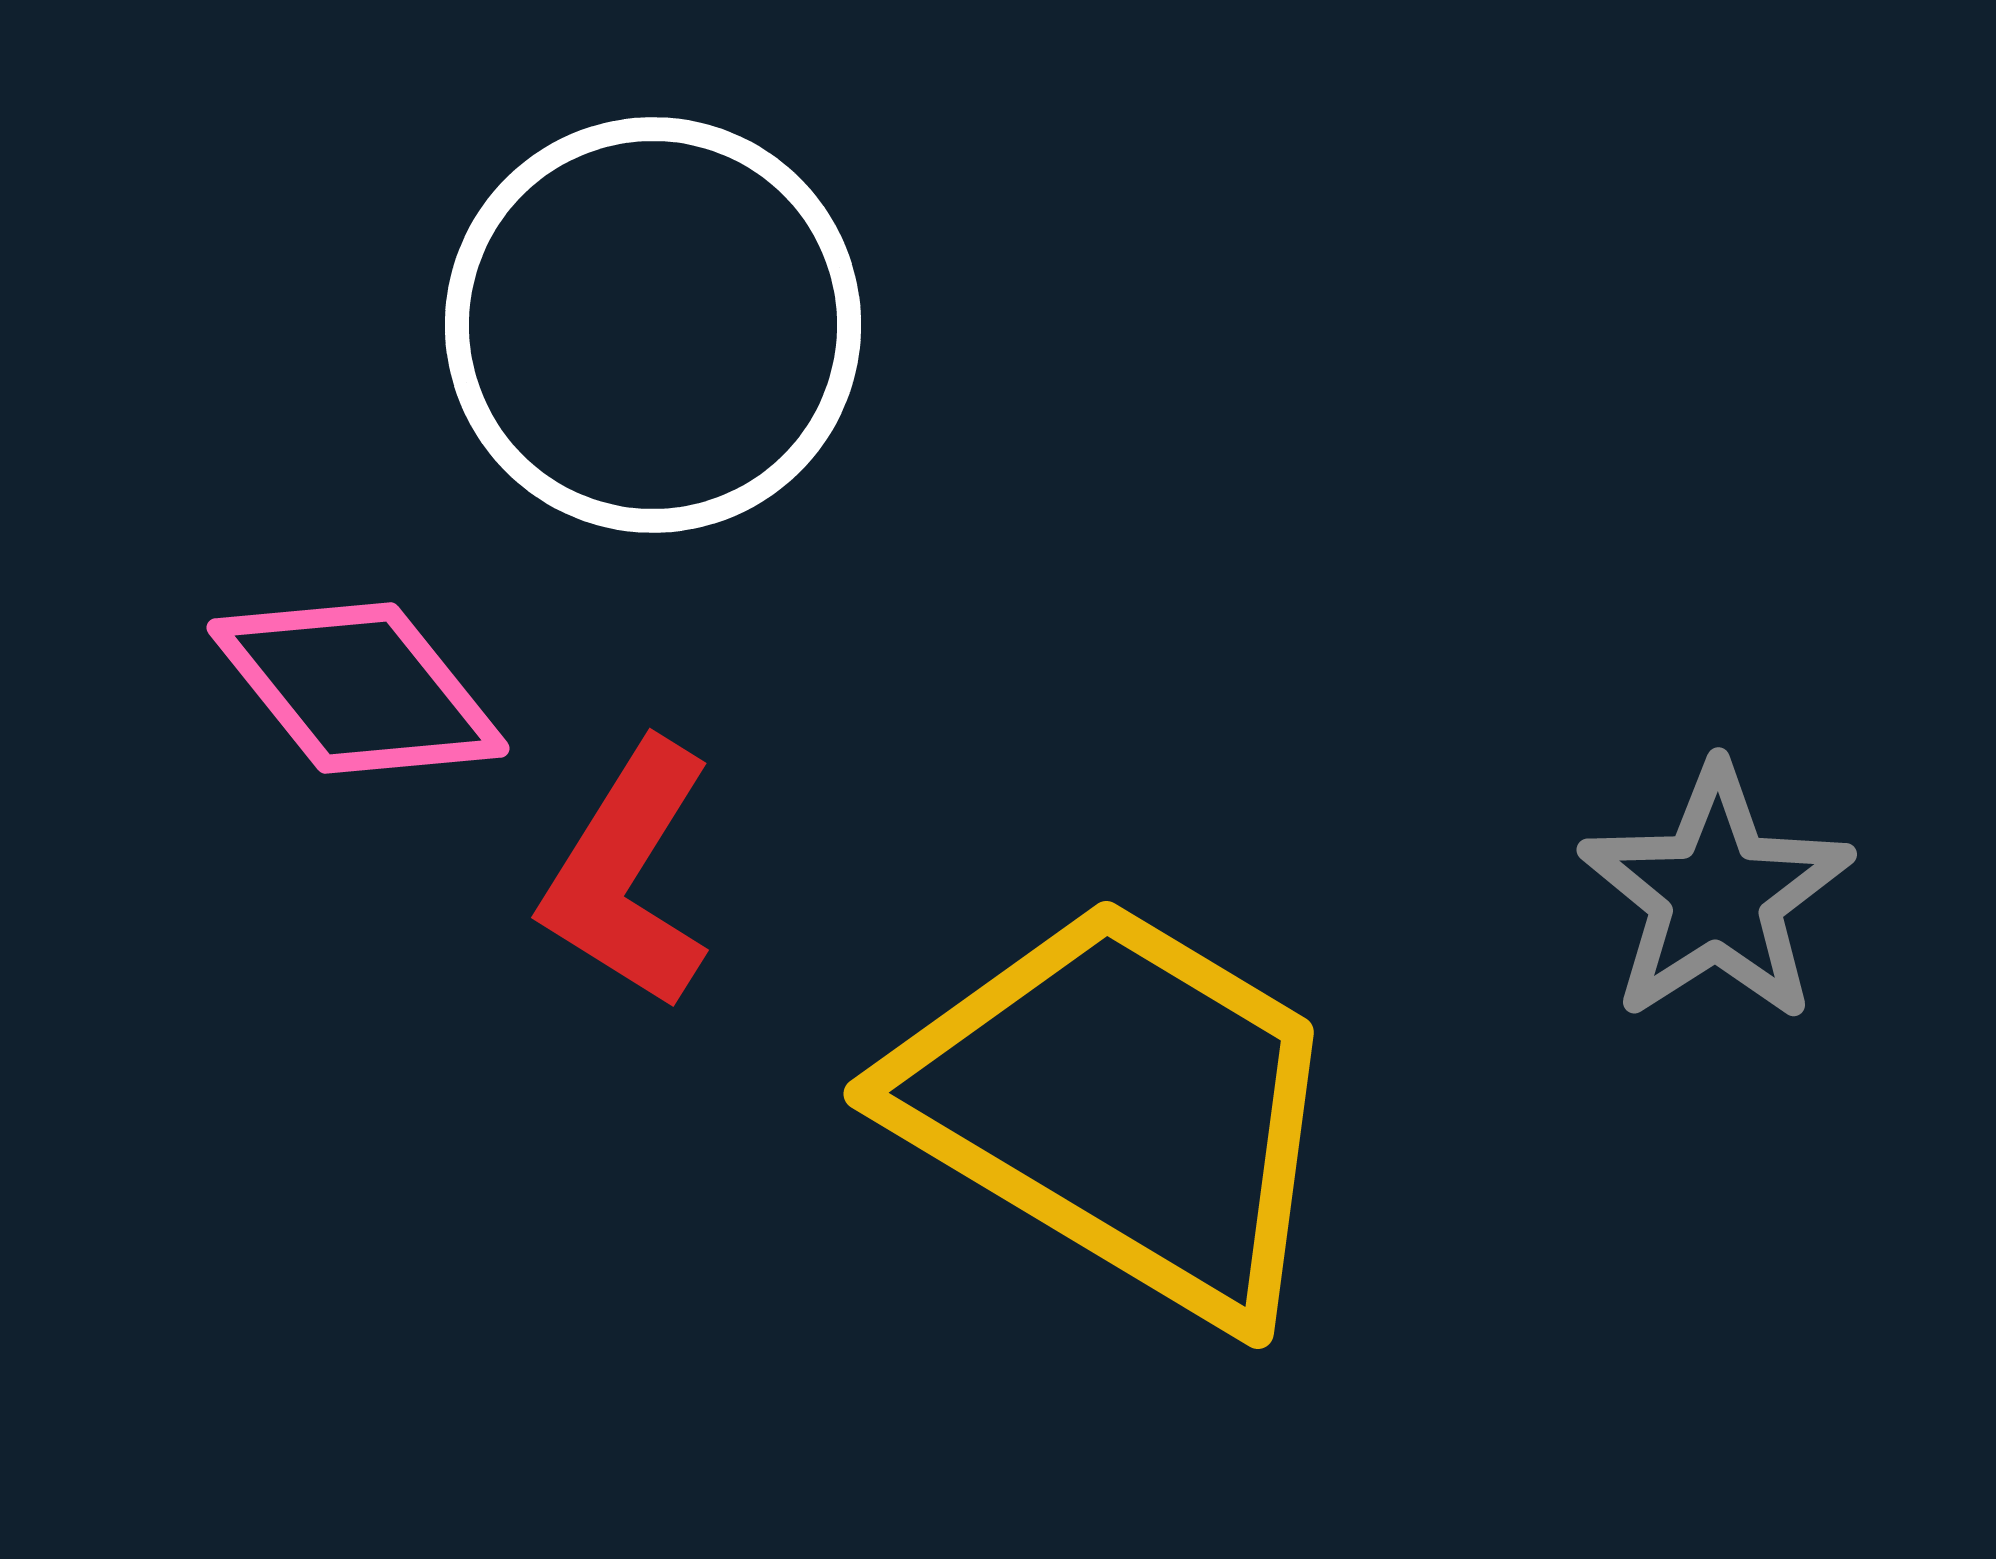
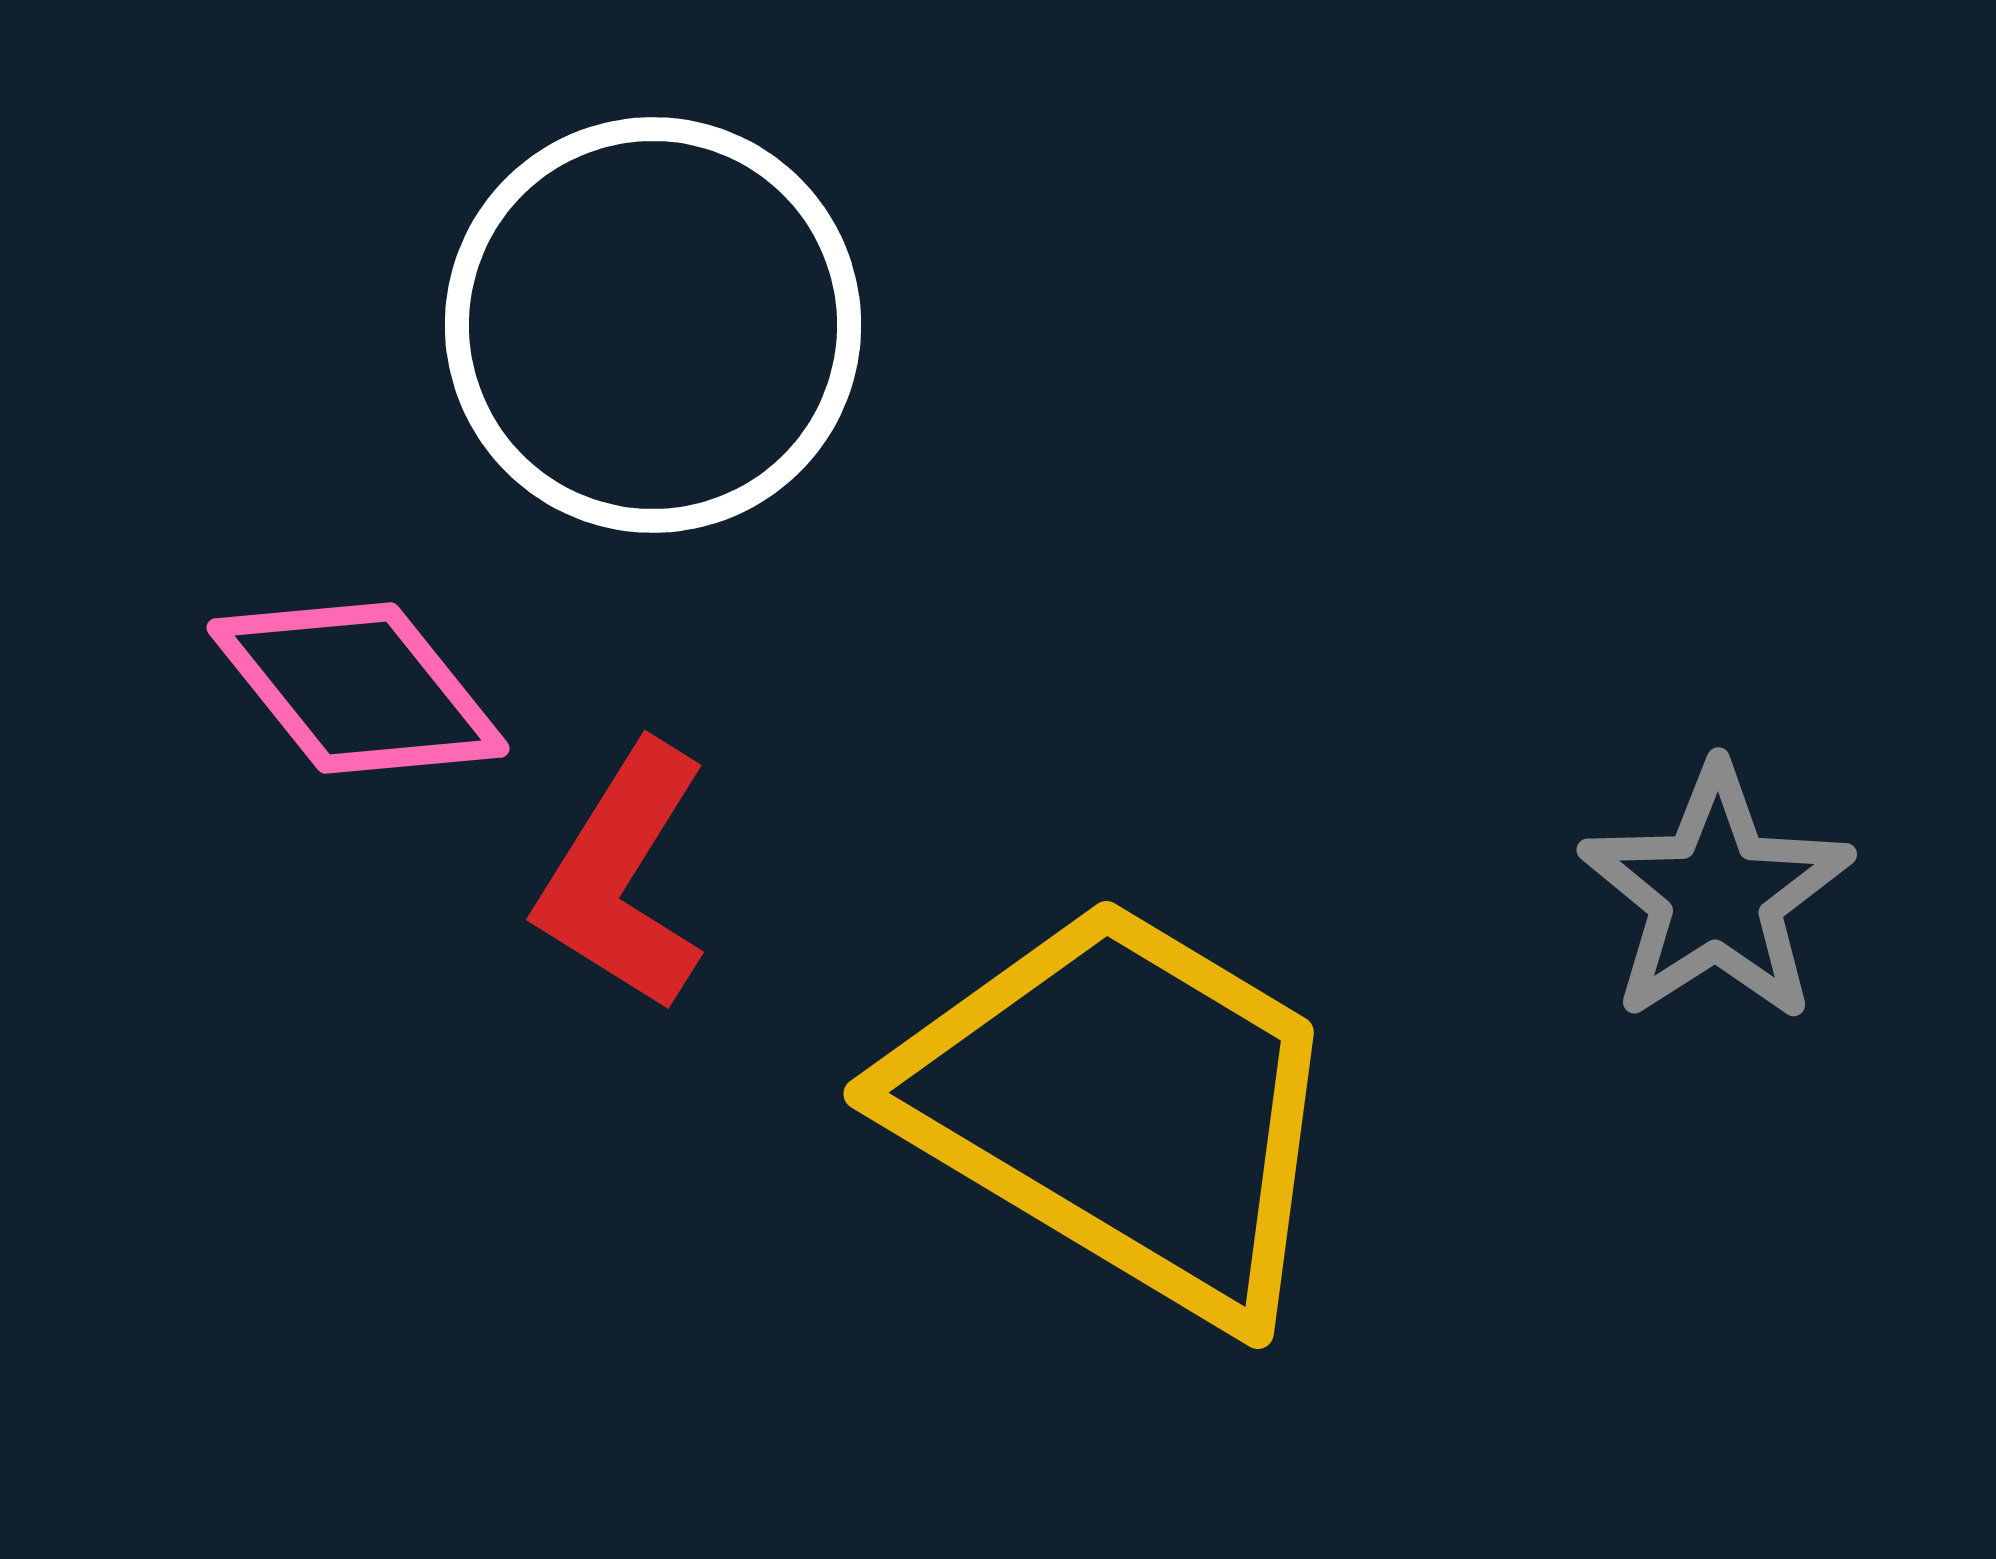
red L-shape: moved 5 px left, 2 px down
